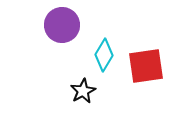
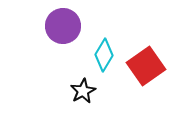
purple circle: moved 1 px right, 1 px down
red square: rotated 27 degrees counterclockwise
